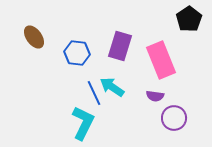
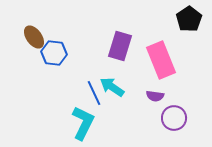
blue hexagon: moved 23 px left
